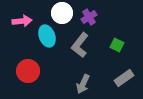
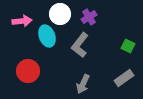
white circle: moved 2 px left, 1 px down
green square: moved 11 px right, 1 px down
